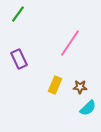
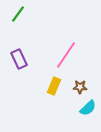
pink line: moved 4 px left, 12 px down
yellow rectangle: moved 1 px left, 1 px down
